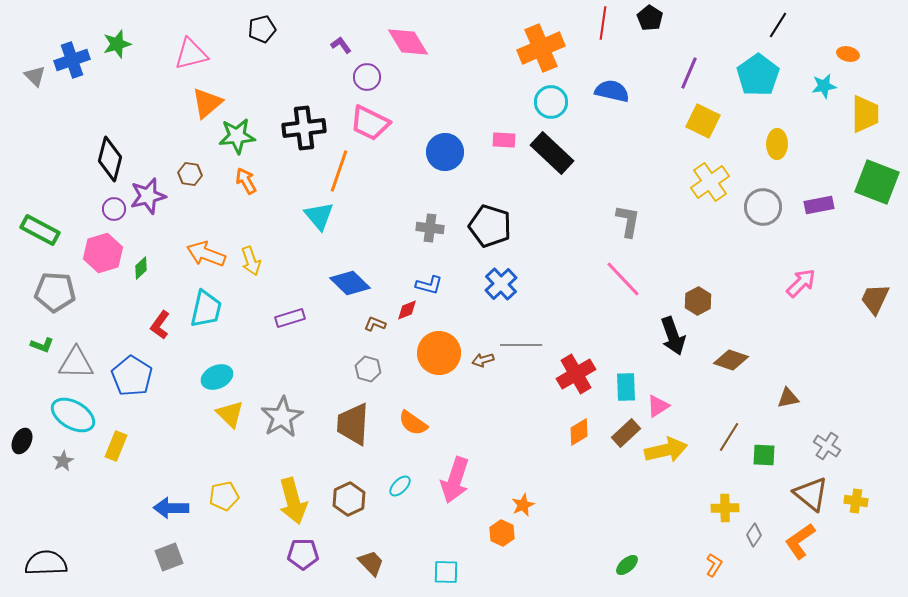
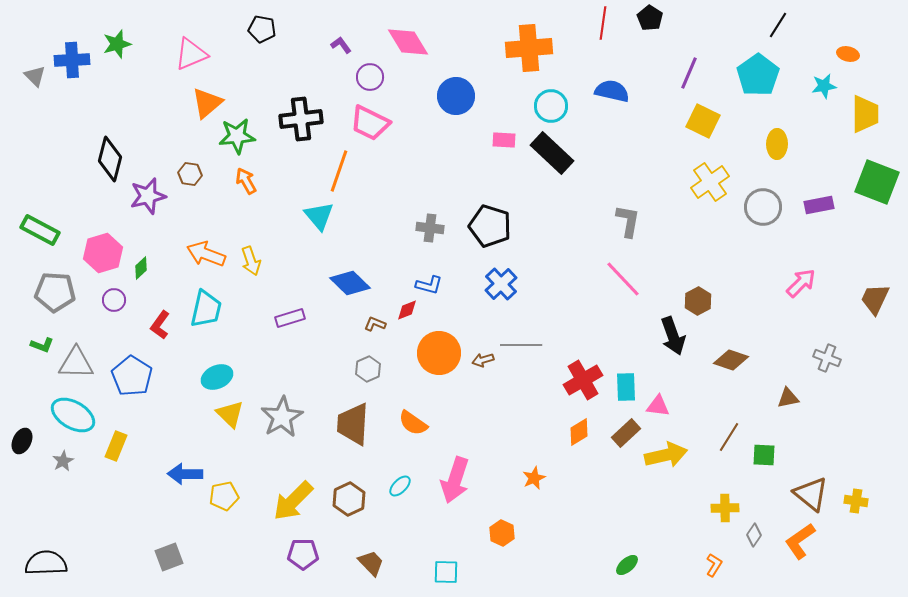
black pentagon at (262, 29): rotated 24 degrees clockwise
orange cross at (541, 48): moved 12 px left; rotated 18 degrees clockwise
pink triangle at (191, 54): rotated 9 degrees counterclockwise
blue cross at (72, 60): rotated 16 degrees clockwise
purple circle at (367, 77): moved 3 px right
cyan circle at (551, 102): moved 4 px down
black cross at (304, 128): moved 3 px left, 9 px up
blue circle at (445, 152): moved 11 px right, 56 px up
purple circle at (114, 209): moved 91 px down
gray hexagon at (368, 369): rotated 20 degrees clockwise
red cross at (576, 374): moved 7 px right, 6 px down
pink triangle at (658, 406): rotated 40 degrees clockwise
gray cross at (827, 446): moved 88 px up; rotated 12 degrees counterclockwise
yellow arrow at (666, 450): moved 5 px down
yellow arrow at (293, 501): rotated 60 degrees clockwise
orange star at (523, 505): moved 11 px right, 27 px up
blue arrow at (171, 508): moved 14 px right, 34 px up
